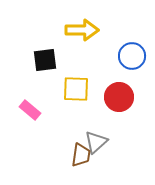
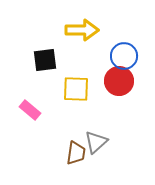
blue circle: moved 8 px left
red circle: moved 16 px up
brown trapezoid: moved 5 px left, 2 px up
